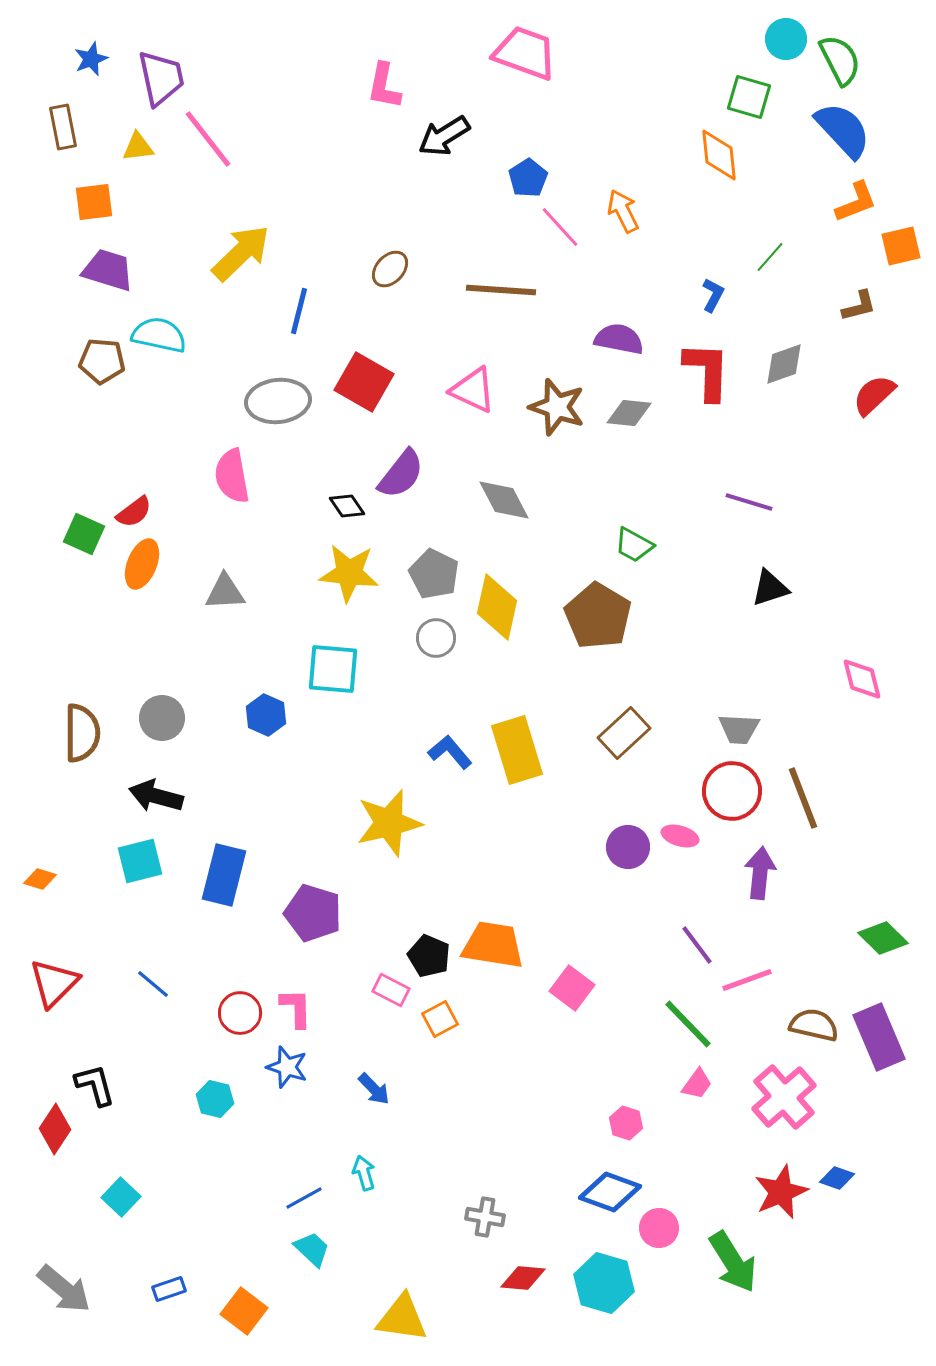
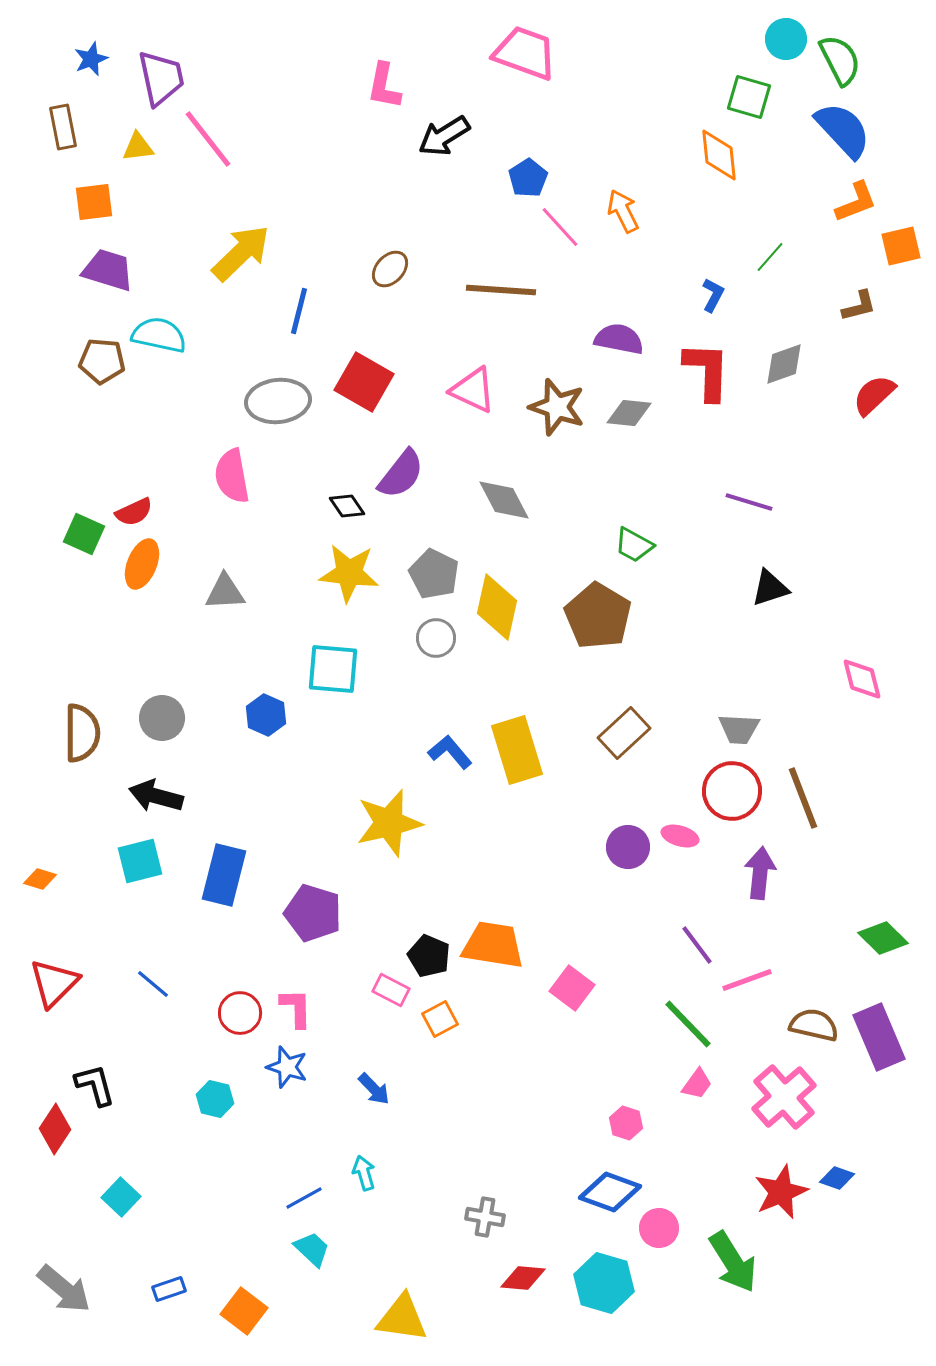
red semicircle at (134, 512): rotated 12 degrees clockwise
